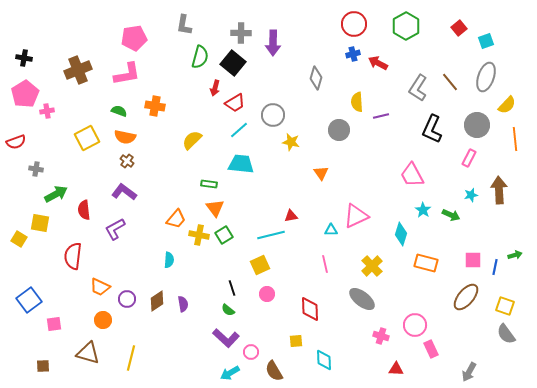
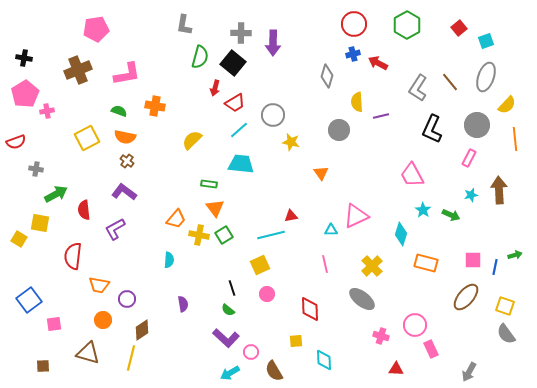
green hexagon at (406, 26): moved 1 px right, 1 px up
pink pentagon at (134, 38): moved 38 px left, 9 px up
gray diamond at (316, 78): moved 11 px right, 2 px up
orange trapezoid at (100, 287): moved 1 px left, 2 px up; rotated 15 degrees counterclockwise
brown diamond at (157, 301): moved 15 px left, 29 px down
